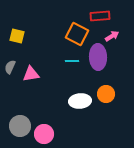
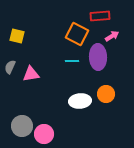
gray circle: moved 2 px right
